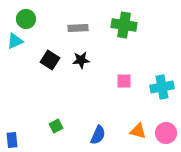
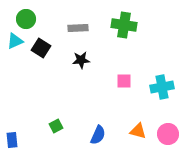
black square: moved 9 px left, 12 px up
pink circle: moved 2 px right, 1 px down
